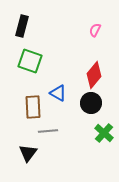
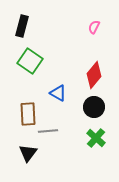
pink semicircle: moved 1 px left, 3 px up
green square: rotated 15 degrees clockwise
black circle: moved 3 px right, 4 px down
brown rectangle: moved 5 px left, 7 px down
green cross: moved 8 px left, 5 px down
